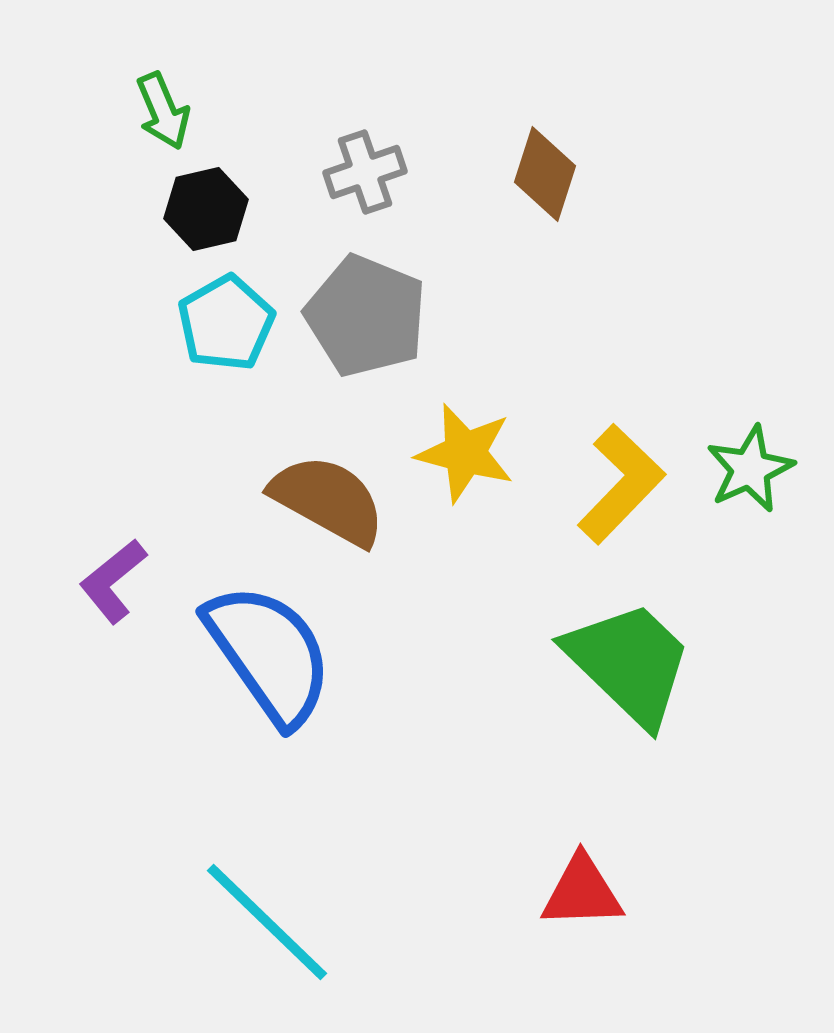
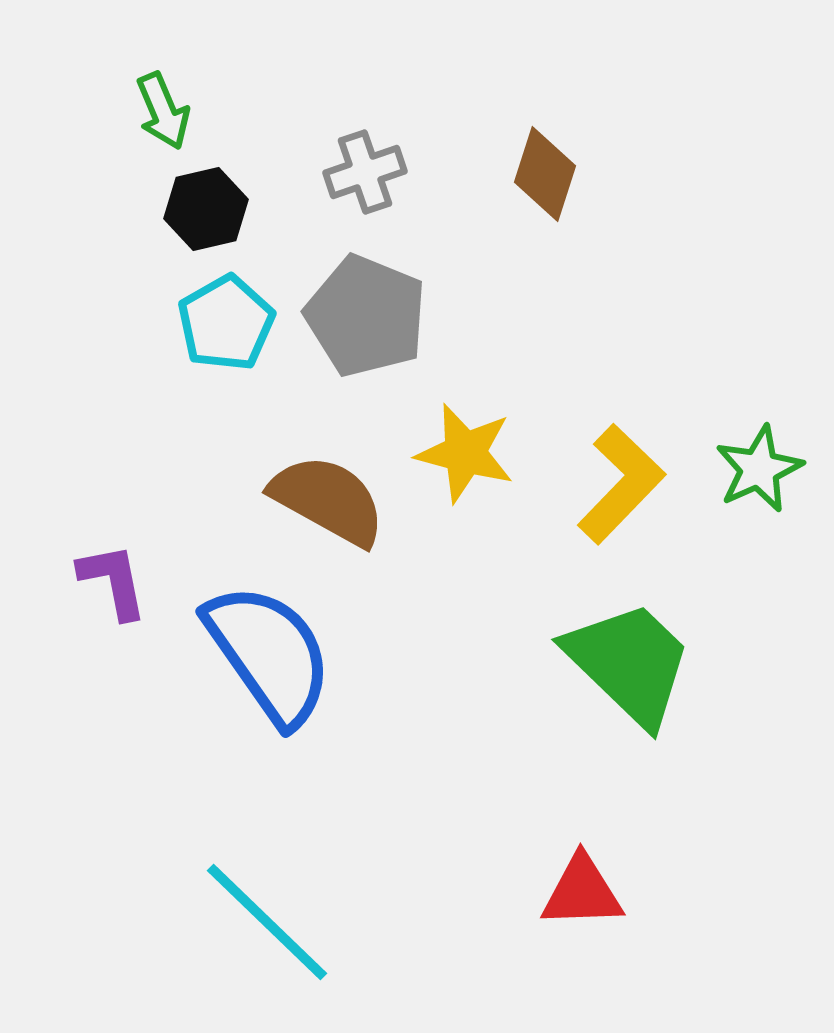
green star: moved 9 px right
purple L-shape: rotated 118 degrees clockwise
